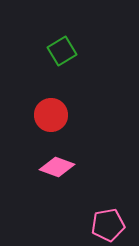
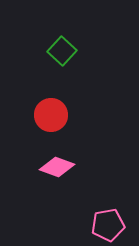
green square: rotated 16 degrees counterclockwise
